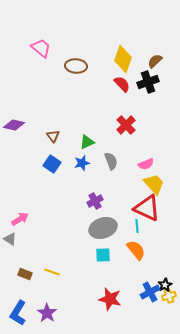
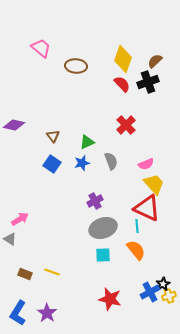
black star: moved 2 px left, 1 px up
